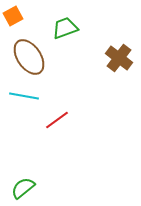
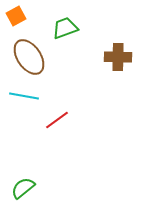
orange square: moved 3 px right
brown cross: moved 1 px left, 1 px up; rotated 36 degrees counterclockwise
